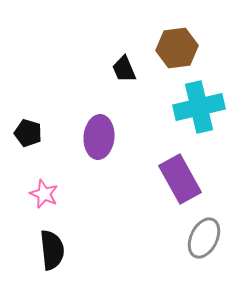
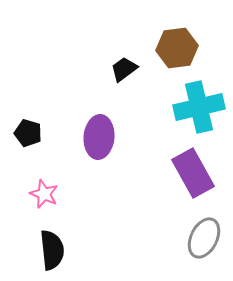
black trapezoid: rotated 76 degrees clockwise
purple rectangle: moved 13 px right, 6 px up
